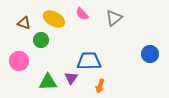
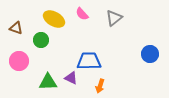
brown triangle: moved 8 px left, 5 px down
purple triangle: rotated 40 degrees counterclockwise
